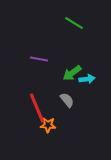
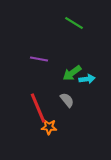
red line: moved 1 px right
orange star: moved 1 px right, 2 px down
